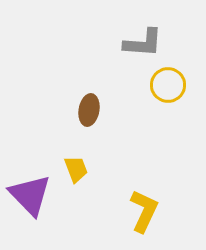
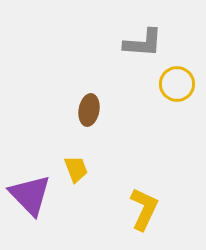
yellow circle: moved 9 px right, 1 px up
yellow L-shape: moved 2 px up
